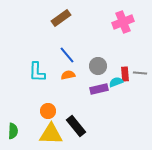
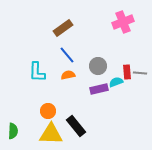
brown rectangle: moved 2 px right, 10 px down
red rectangle: moved 2 px right, 2 px up
